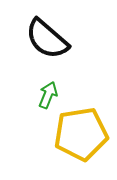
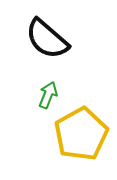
yellow pentagon: rotated 20 degrees counterclockwise
